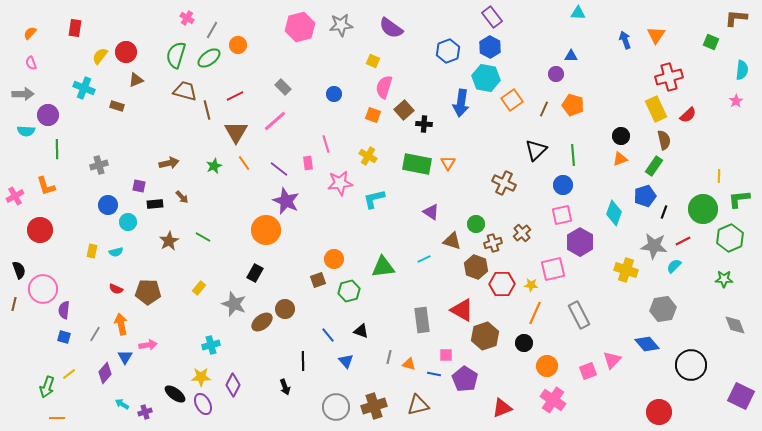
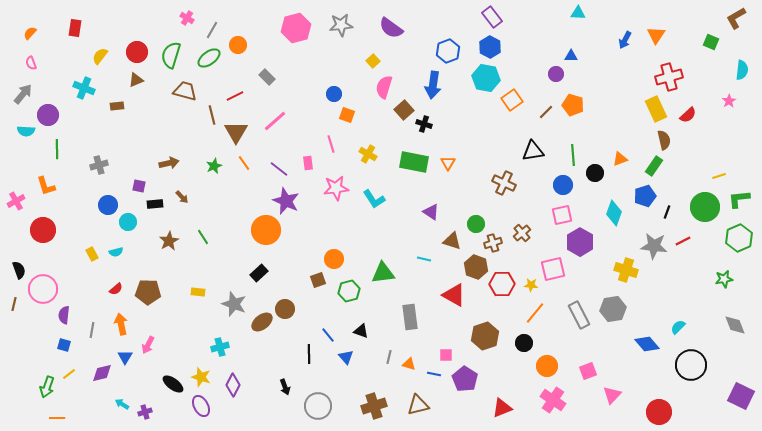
brown L-shape at (736, 18): rotated 35 degrees counterclockwise
pink hexagon at (300, 27): moved 4 px left, 1 px down
blue arrow at (625, 40): rotated 132 degrees counterclockwise
red circle at (126, 52): moved 11 px right
green semicircle at (176, 55): moved 5 px left
yellow square at (373, 61): rotated 24 degrees clockwise
gray rectangle at (283, 87): moved 16 px left, 10 px up
gray arrow at (23, 94): rotated 50 degrees counterclockwise
pink star at (736, 101): moved 7 px left
blue arrow at (461, 103): moved 28 px left, 18 px up
brown rectangle at (117, 106): rotated 24 degrees counterclockwise
brown line at (544, 109): moved 2 px right, 3 px down; rotated 21 degrees clockwise
brown line at (207, 110): moved 5 px right, 5 px down
orange square at (373, 115): moved 26 px left
black cross at (424, 124): rotated 14 degrees clockwise
black circle at (621, 136): moved 26 px left, 37 px down
pink line at (326, 144): moved 5 px right
black triangle at (536, 150): moved 3 px left, 1 px down; rotated 35 degrees clockwise
yellow cross at (368, 156): moved 2 px up
green rectangle at (417, 164): moved 3 px left, 2 px up
yellow line at (719, 176): rotated 72 degrees clockwise
pink star at (340, 183): moved 4 px left, 5 px down
pink cross at (15, 196): moved 1 px right, 5 px down
cyan L-shape at (374, 199): rotated 110 degrees counterclockwise
green circle at (703, 209): moved 2 px right, 2 px up
black line at (664, 212): moved 3 px right
red circle at (40, 230): moved 3 px right
green line at (203, 237): rotated 28 degrees clockwise
green hexagon at (730, 238): moved 9 px right
yellow rectangle at (92, 251): moved 3 px down; rotated 40 degrees counterclockwise
cyan line at (424, 259): rotated 40 degrees clockwise
cyan semicircle at (674, 266): moved 4 px right, 61 px down
green triangle at (383, 267): moved 6 px down
black rectangle at (255, 273): moved 4 px right; rotated 18 degrees clockwise
green star at (724, 279): rotated 12 degrees counterclockwise
yellow rectangle at (199, 288): moved 1 px left, 4 px down; rotated 56 degrees clockwise
red semicircle at (116, 289): rotated 64 degrees counterclockwise
gray hexagon at (663, 309): moved 50 px left
purple semicircle at (64, 310): moved 5 px down
red triangle at (462, 310): moved 8 px left, 15 px up
orange line at (535, 313): rotated 15 degrees clockwise
gray rectangle at (422, 320): moved 12 px left, 3 px up
gray line at (95, 334): moved 3 px left, 4 px up; rotated 21 degrees counterclockwise
blue square at (64, 337): moved 8 px down
pink arrow at (148, 345): rotated 126 degrees clockwise
cyan cross at (211, 345): moved 9 px right, 2 px down
pink triangle at (612, 360): moved 35 px down
black line at (303, 361): moved 6 px right, 7 px up
blue triangle at (346, 361): moved 4 px up
purple diamond at (105, 373): moved 3 px left; rotated 35 degrees clockwise
yellow star at (201, 377): rotated 18 degrees clockwise
black ellipse at (175, 394): moved 2 px left, 10 px up
purple ellipse at (203, 404): moved 2 px left, 2 px down
gray circle at (336, 407): moved 18 px left, 1 px up
